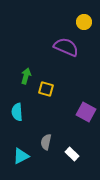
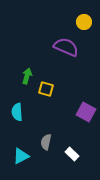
green arrow: moved 1 px right
